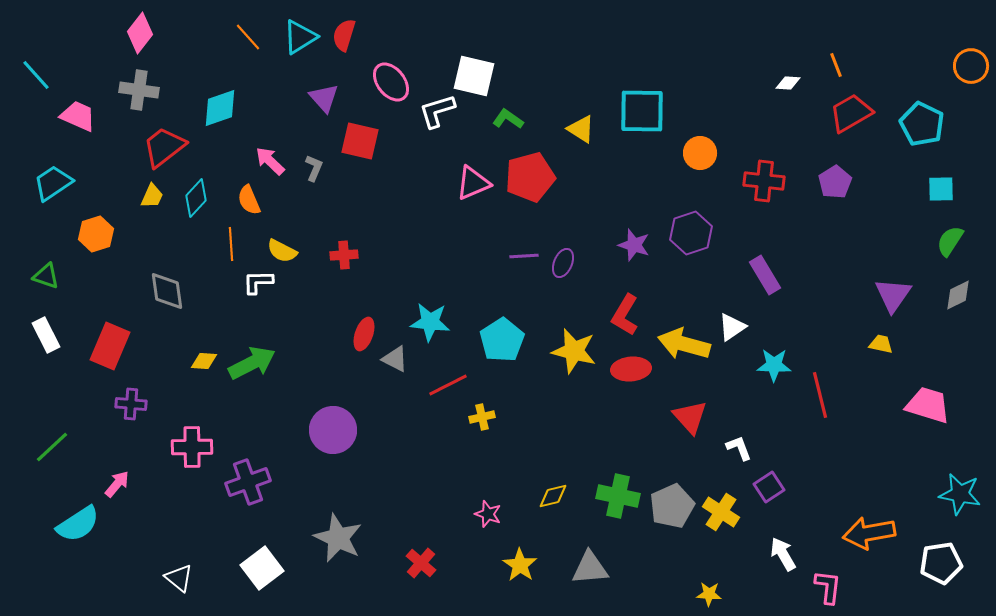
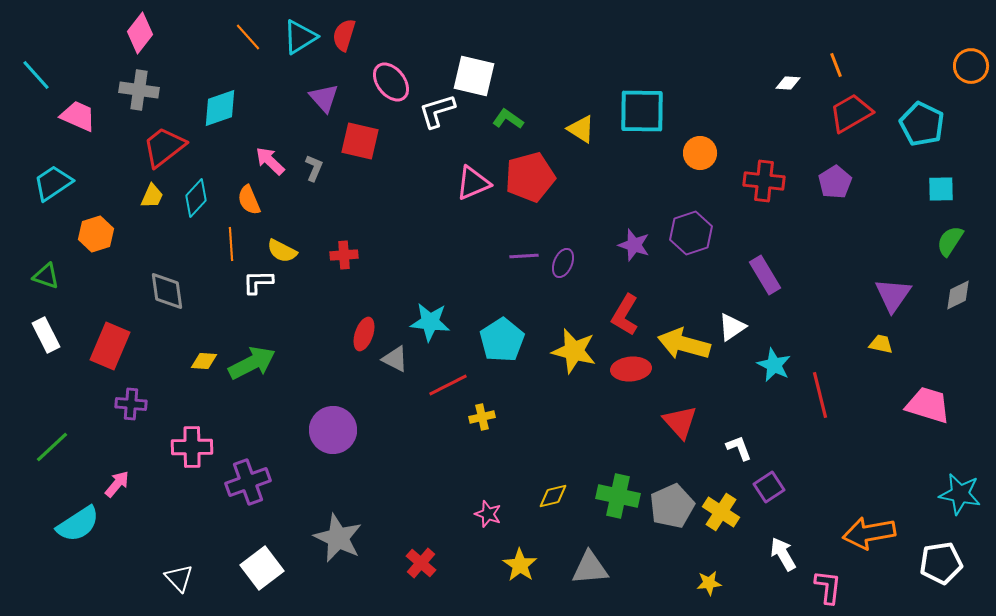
cyan star at (774, 365): rotated 24 degrees clockwise
red triangle at (690, 417): moved 10 px left, 5 px down
white triangle at (179, 578): rotated 8 degrees clockwise
yellow star at (709, 594): moved 11 px up; rotated 10 degrees counterclockwise
